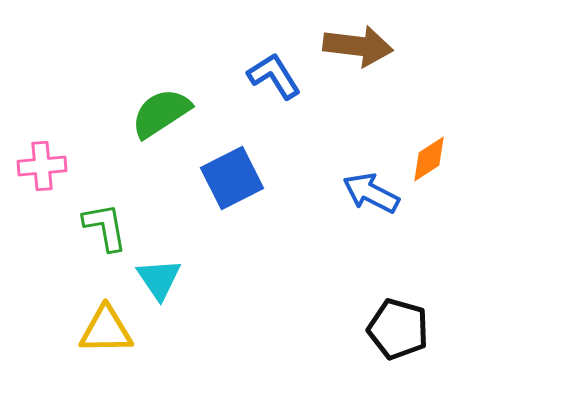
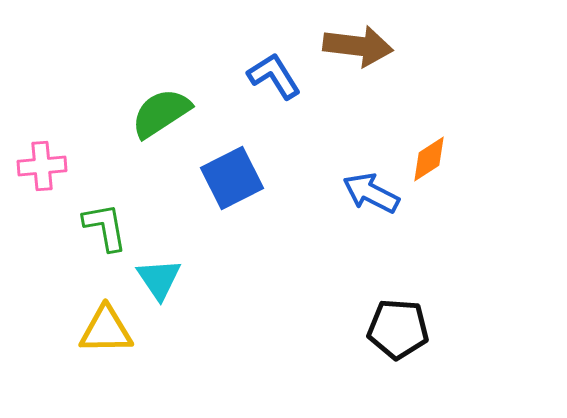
black pentagon: rotated 12 degrees counterclockwise
